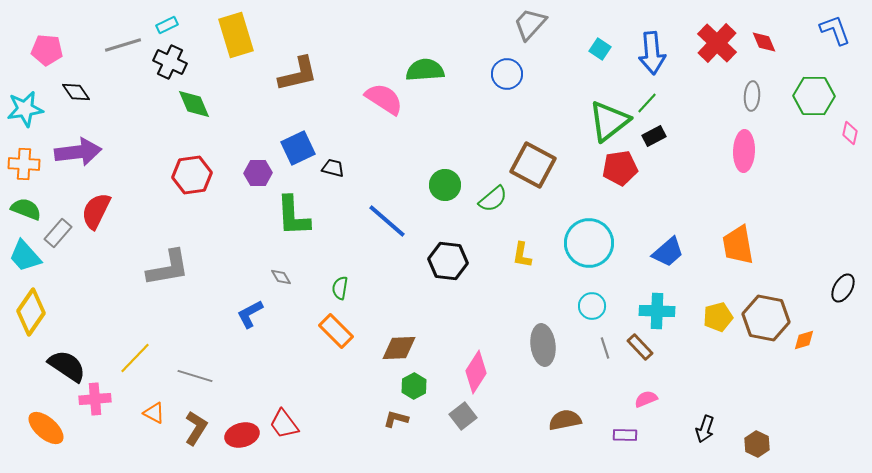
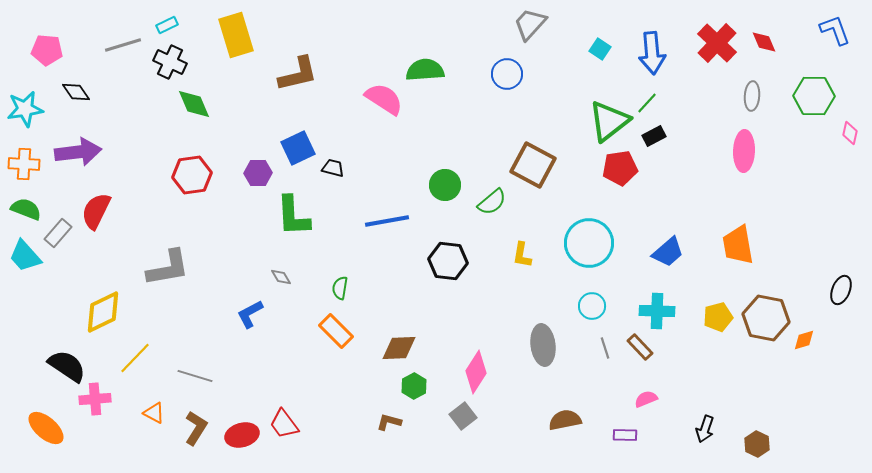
green semicircle at (493, 199): moved 1 px left, 3 px down
blue line at (387, 221): rotated 51 degrees counterclockwise
black ellipse at (843, 288): moved 2 px left, 2 px down; rotated 8 degrees counterclockwise
yellow diamond at (31, 312): moved 72 px right; rotated 30 degrees clockwise
brown L-shape at (396, 419): moved 7 px left, 3 px down
